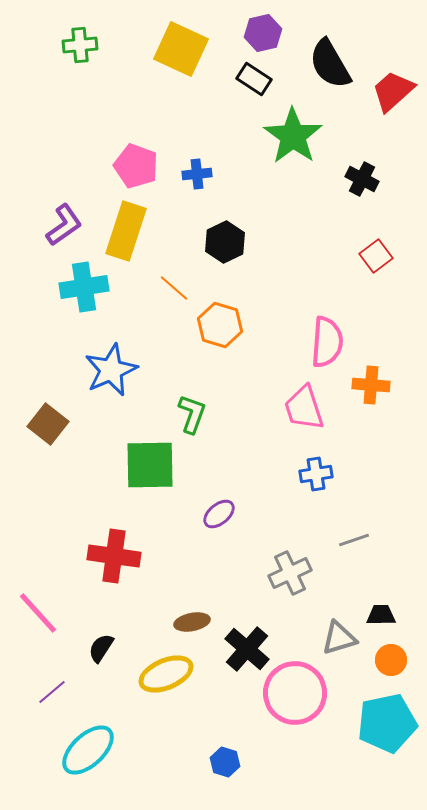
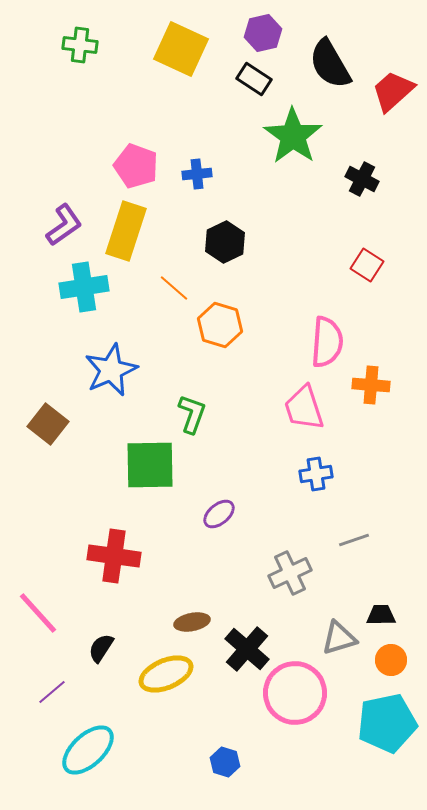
green cross at (80, 45): rotated 12 degrees clockwise
red square at (376, 256): moved 9 px left, 9 px down; rotated 20 degrees counterclockwise
